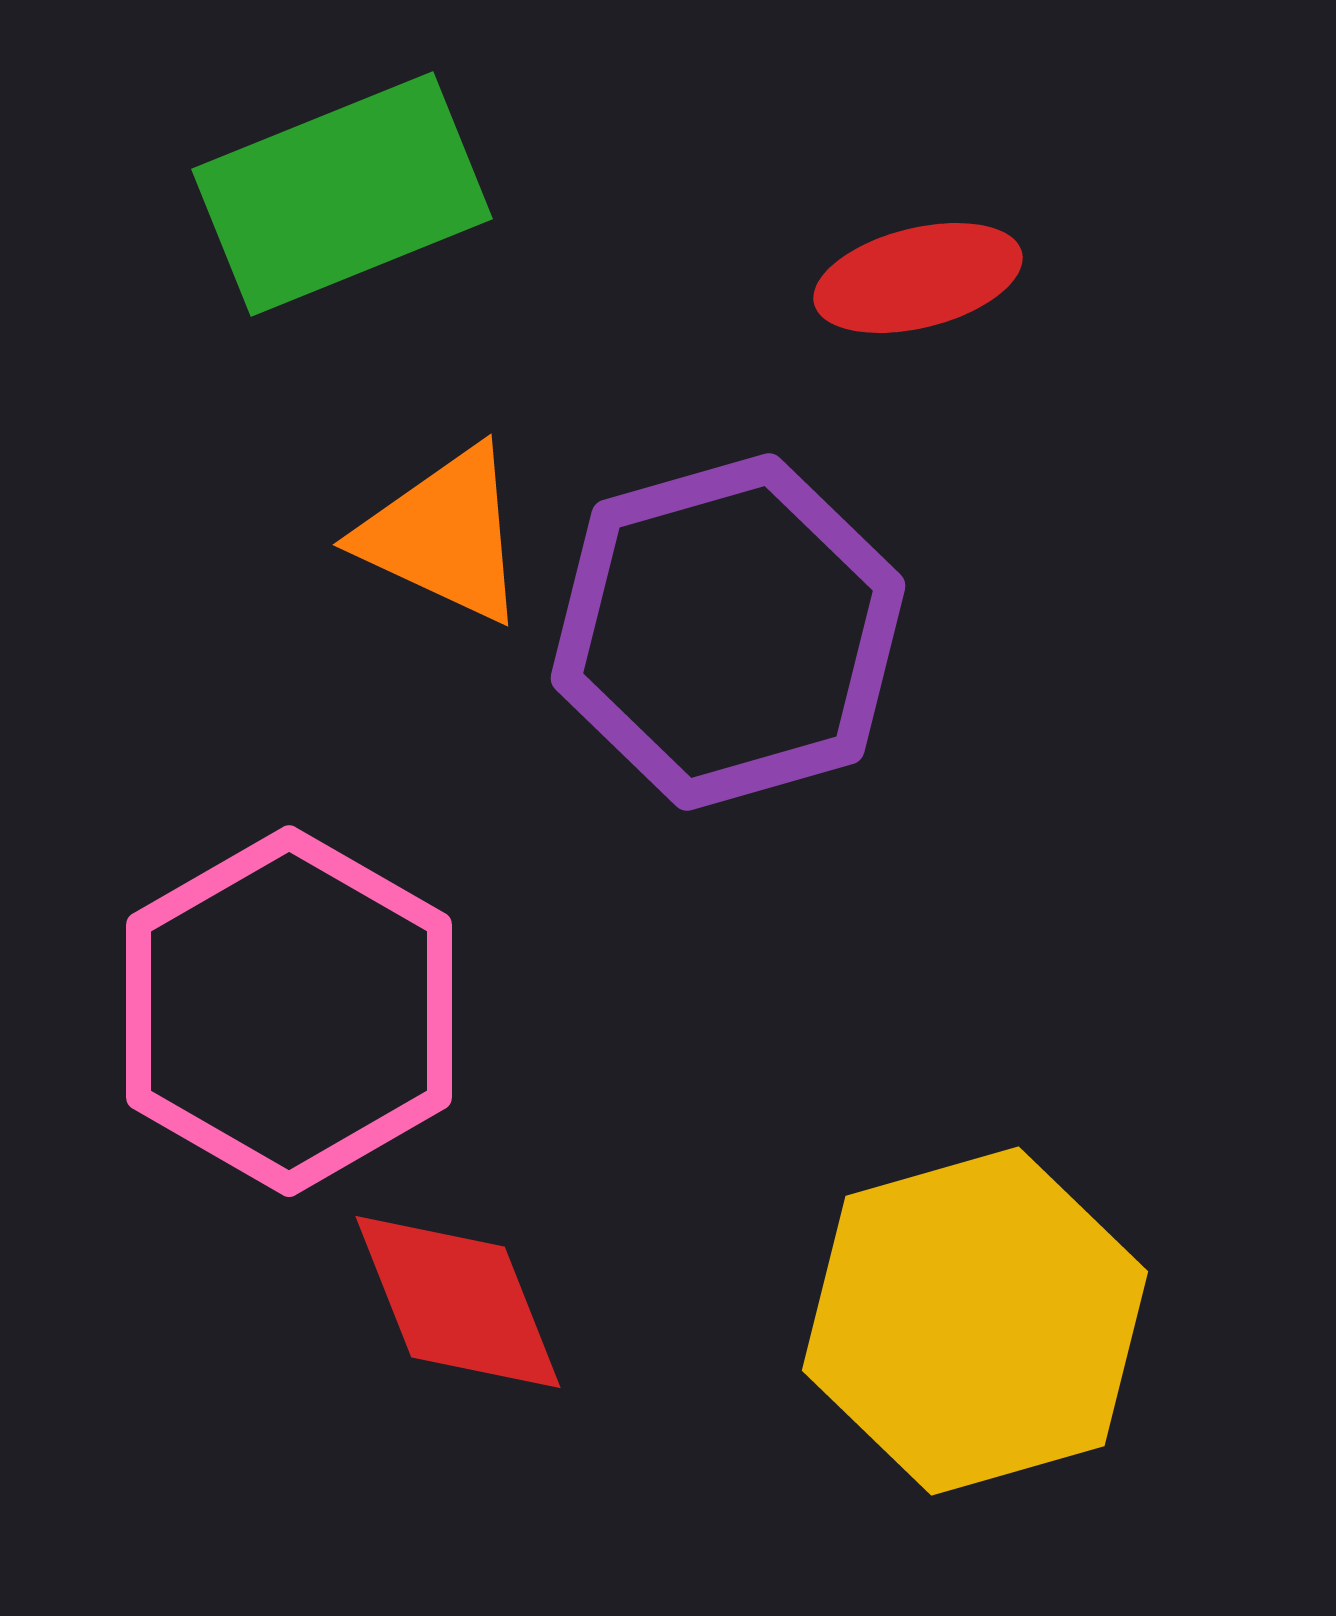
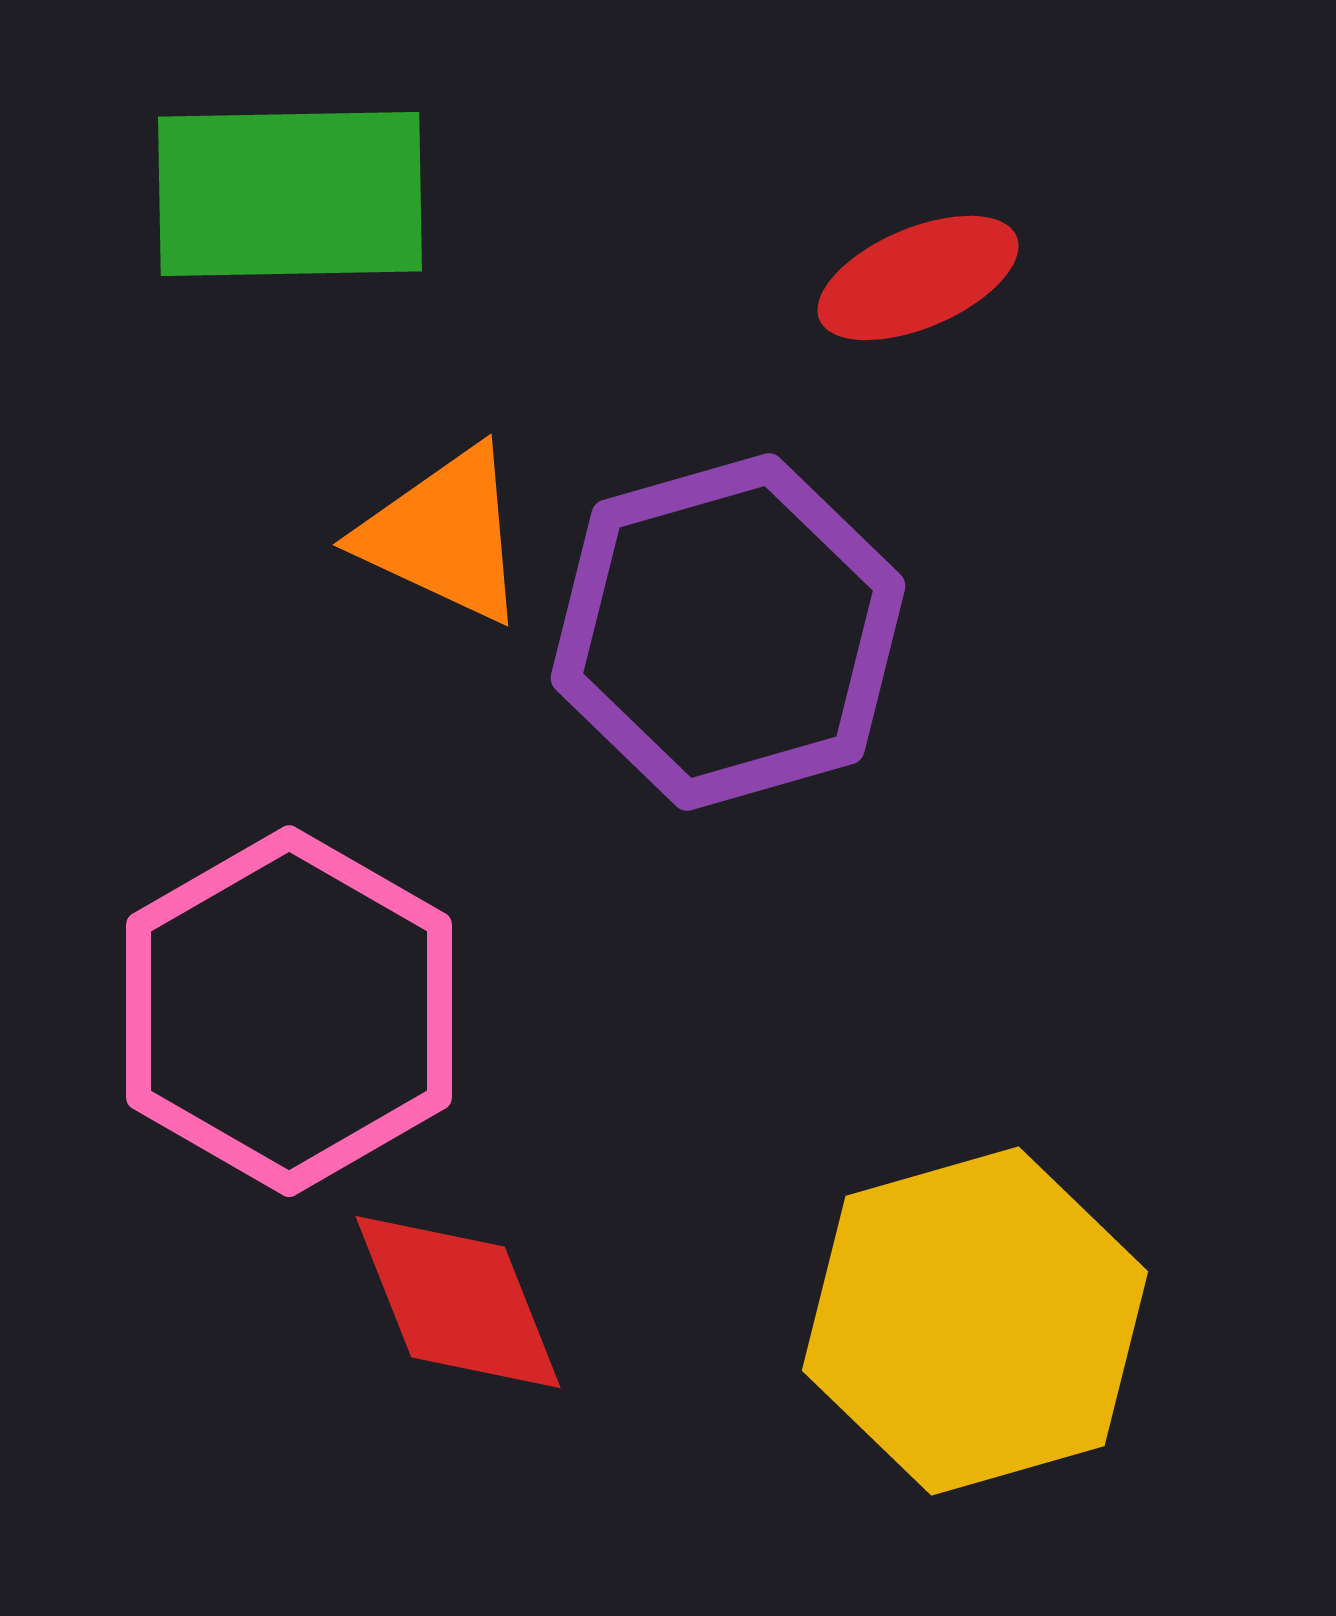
green rectangle: moved 52 px left; rotated 21 degrees clockwise
red ellipse: rotated 9 degrees counterclockwise
